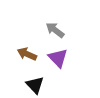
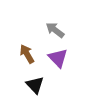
brown arrow: rotated 36 degrees clockwise
